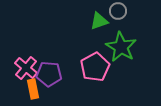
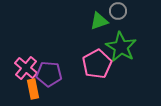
pink pentagon: moved 2 px right, 3 px up
